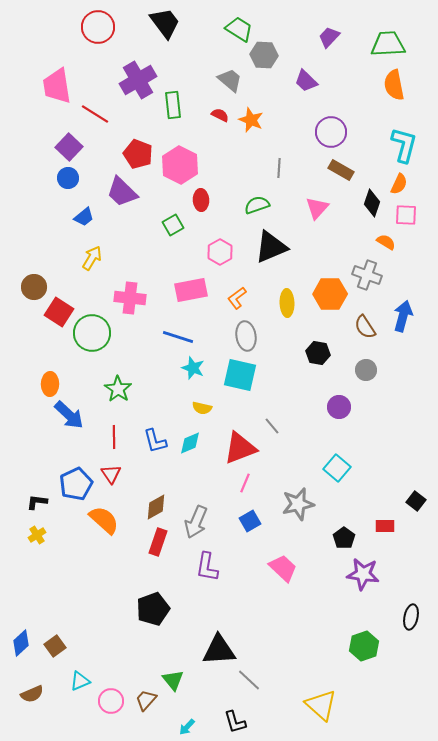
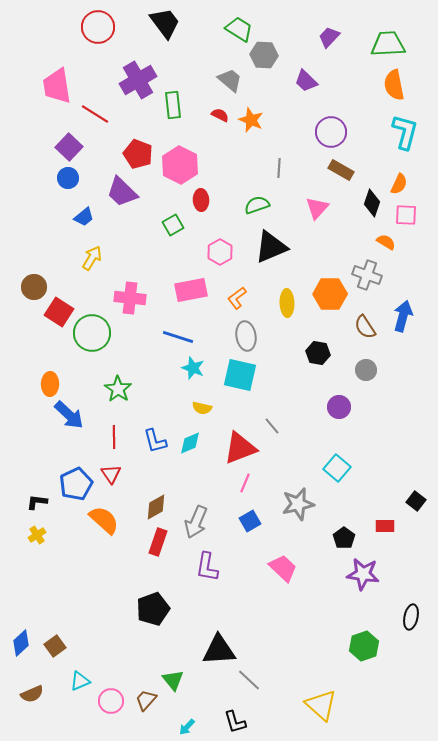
cyan L-shape at (404, 145): moved 1 px right, 13 px up
